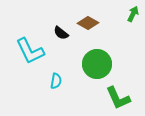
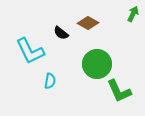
cyan semicircle: moved 6 px left
green L-shape: moved 1 px right, 7 px up
